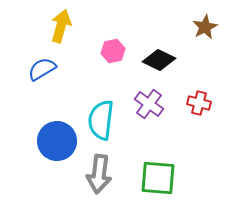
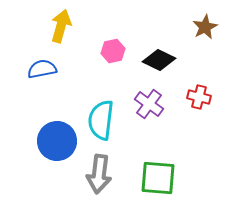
blue semicircle: rotated 20 degrees clockwise
red cross: moved 6 px up
